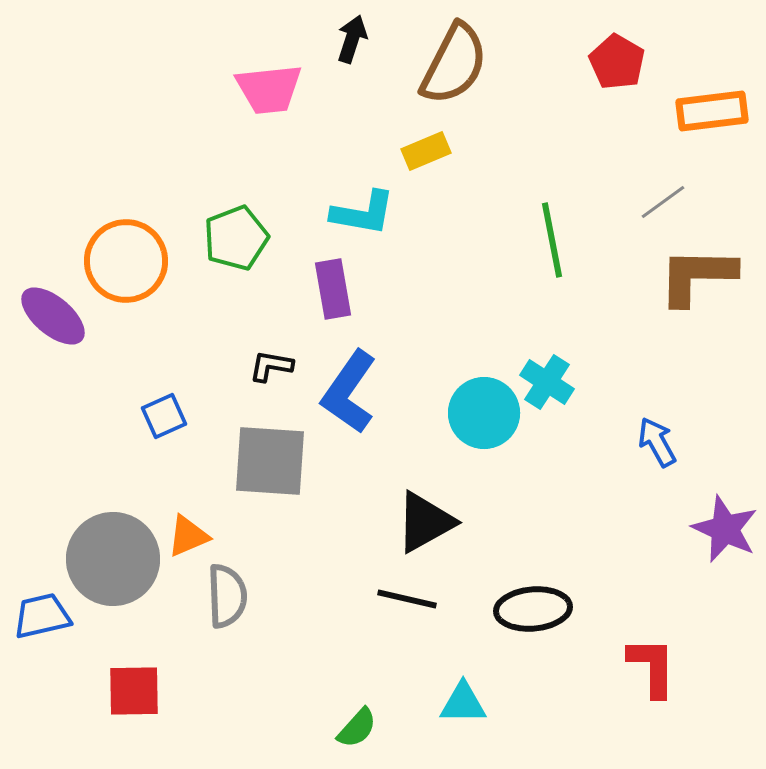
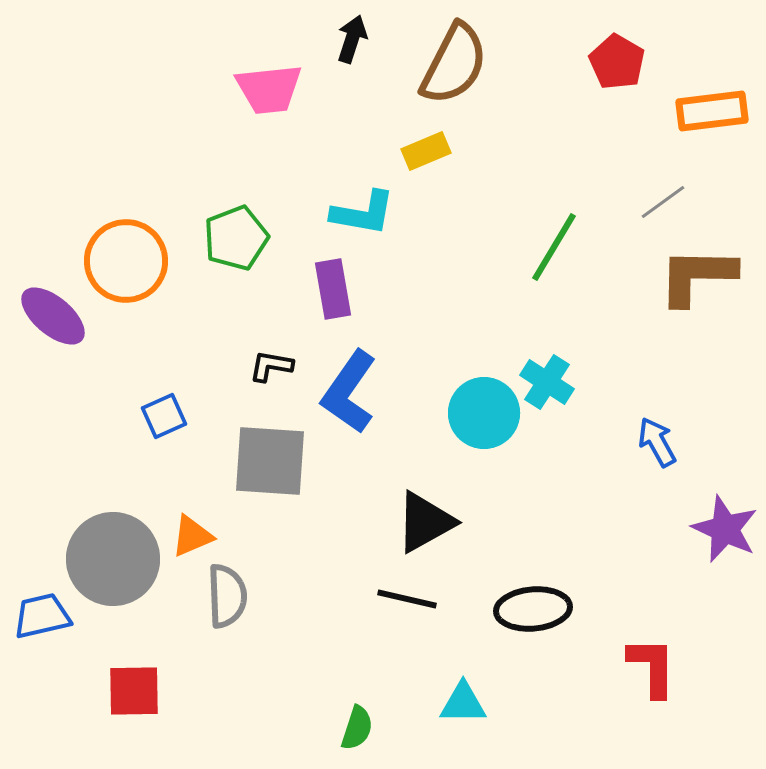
green line: moved 2 px right, 7 px down; rotated 42 degrees clockwise
orange triangle: moved 4 px right
green semicircle: rotated 24 degrees counterclockwise
